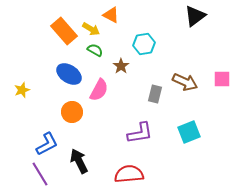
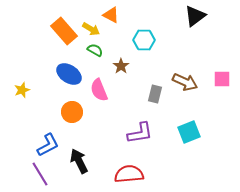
cyan hexagon: moved 4 px up; rotated 10 degrees clockwise
pink semicircle: rotated 130 degrees clockwise
blue L-shape: moved 1 px right, 1 px down
